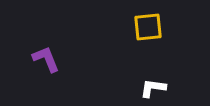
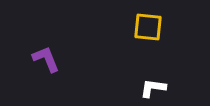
yellow square: rotated 12 degrees clockwise
